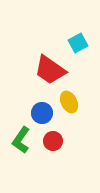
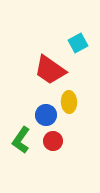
yellow ellipse: rotated 25 degrees clockwise
blue circle: moved 4 px right, 2 px down
